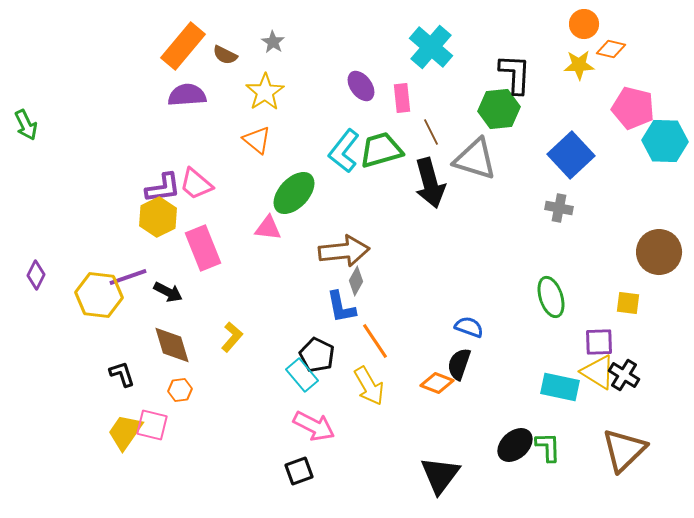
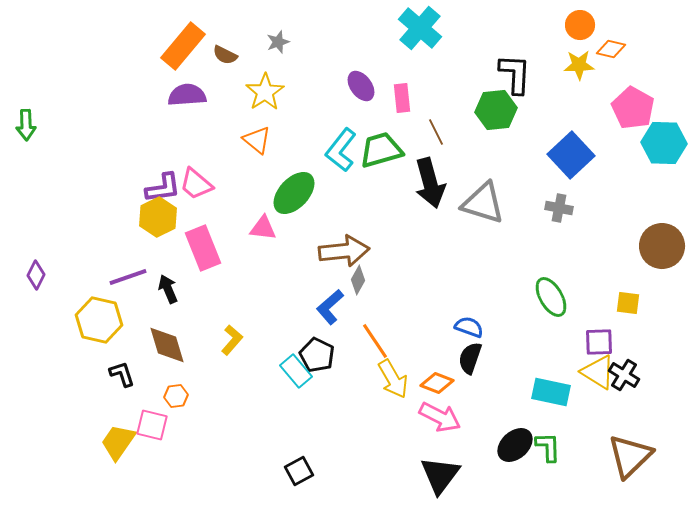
orange circle at (584, 24): moved 4 px left, 1 px down
gray star at (273, 42): moved 5 px right; rotated 20 degrees clockwise
cyan cross at (431, 47): moved 11 px left, 19 px up
pink pentagon at (633, 108): rotated 15 degrees clockwise
green hexagon at (499, 109): moved 3 px left, 1 px down
green arrow at (26, 125): rotated 24 degrees clockwise
brown line at (431, 132): moved 5 px right
cyan hexagon at (665, 141): moved 1 px left, 2 px down
cyan L-shape at (344, 151): moved 3 px left, 1 px up
gray triangle at (475, 159): moved 8 px right, 44 px down
pink triangle at (268, 228): moved 5 px left
brown circle at (659, 252): moved 3 px right, 6 px up
gray diamond at (356, 281): moved 2 px right, 1 px up
black arrow at (168, 292): moved 3 px up; rotated 140 degrees counterclockwise
yellow hexagon at (99, 295): moved 25 px down; rotated 6 degrees clockwise
green ellipse at (551, 297): rotated 12 degrees counterclockwise
blue L-shape at (341, 307): moved 11 px left; rotated 60 degrees clockwise
yellow L-shape at (232, 337): moved 3 px down
brown diamond at (172, 345): moved 5 px left
black semicircle at (459, 364): moved 11 px right, 6 px up
cyan rectangle at (302, 375): moved 6 px left, 4 px up
yellow arrow at (369, 386): moved 24 px right, 7 px up
cyan rectangle at (560, 387): moved 9 px left, 5 px down
orange hexagon at (180, 390): moved 4 px left, 6 px down
pink arrow at (314, 426): moved 126 px right, 9 px up
yellow trapezoid at (125, 432): moved 7 px left, 10 px down
brown triangle at (624, 450): moved 6 px right, 6 px down
black square at (299, 471): rotated 8 degrees counterclockwise
